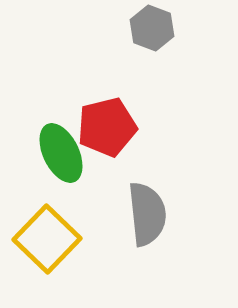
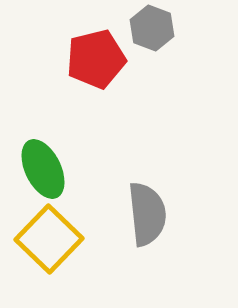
red pentagon: moved 11 px left, 68 px up
green ellipse: moved 18 px left, 16 px down
yellow square: moved 2 px right
